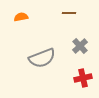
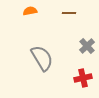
orange semicircle: moved 9 px right, 6 px up
gray cross: moved 7 px right
gray semicircle: rotated 100 degrees counterclockwise
